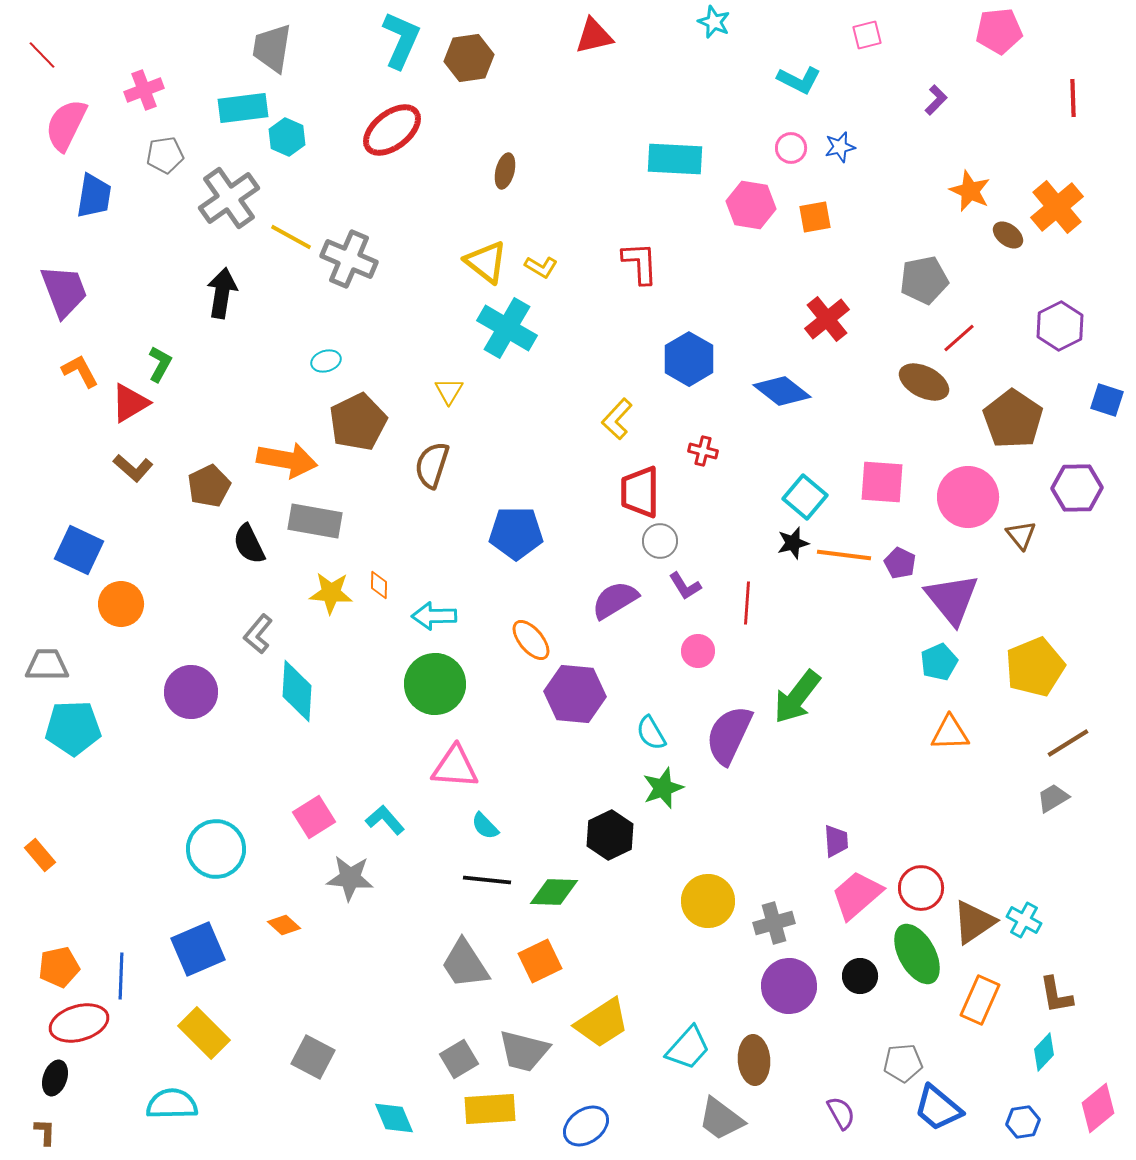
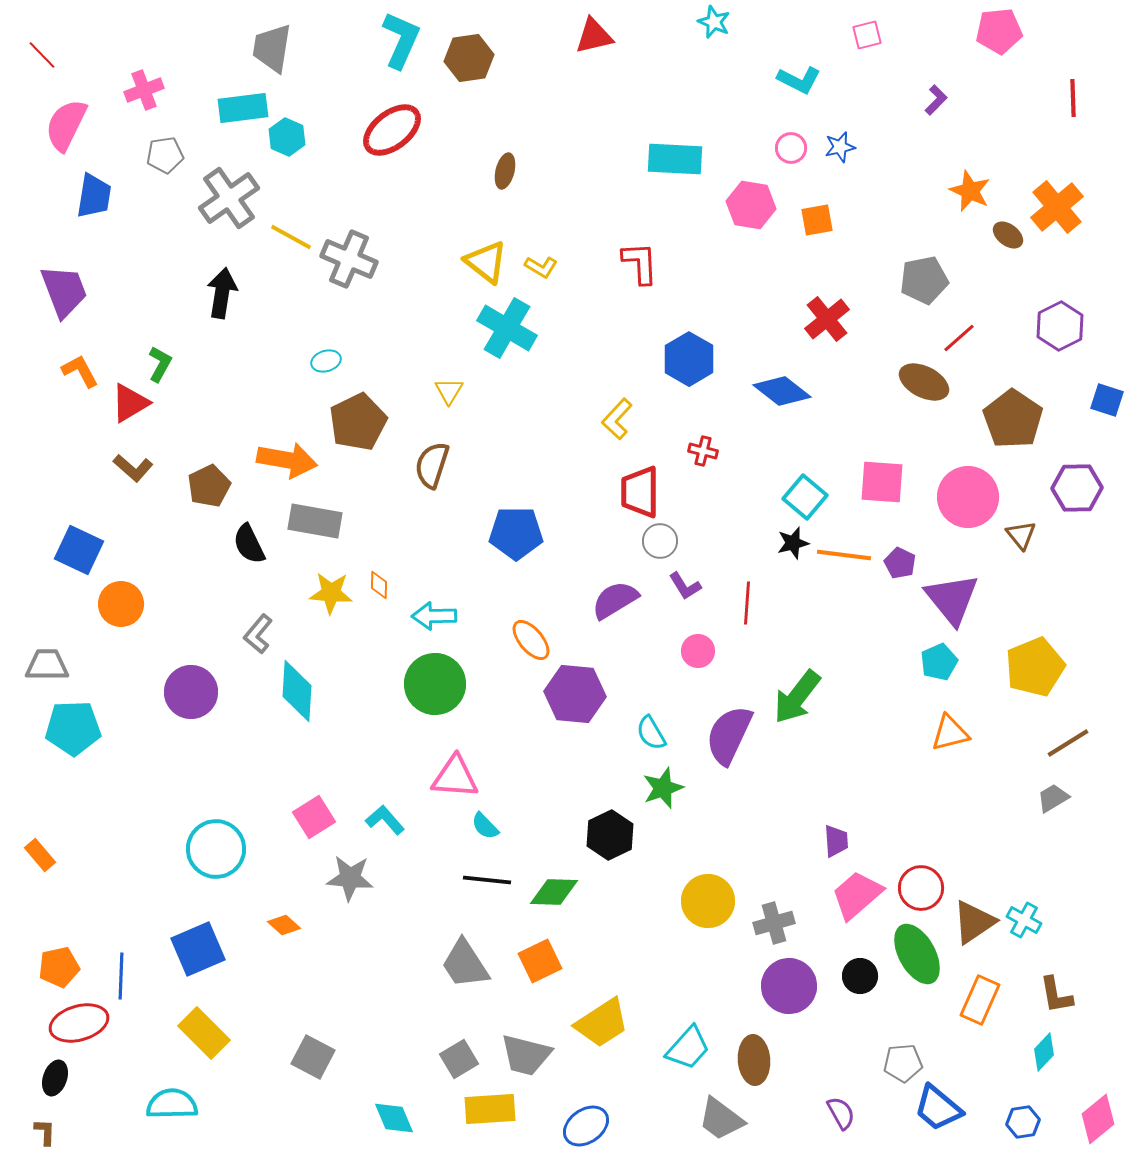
orange square at (815, 217): moved 2 px right, 3 px down
orange triangle at (950, 733): rotated 12 degrees counterclockwise
pink triangle at (455, 767): moved 10 px down
gray trapezoid at (524, 1051): moved 2 px right, 4 px down
pink diamond at (1098, 1108): moved 11 px down
